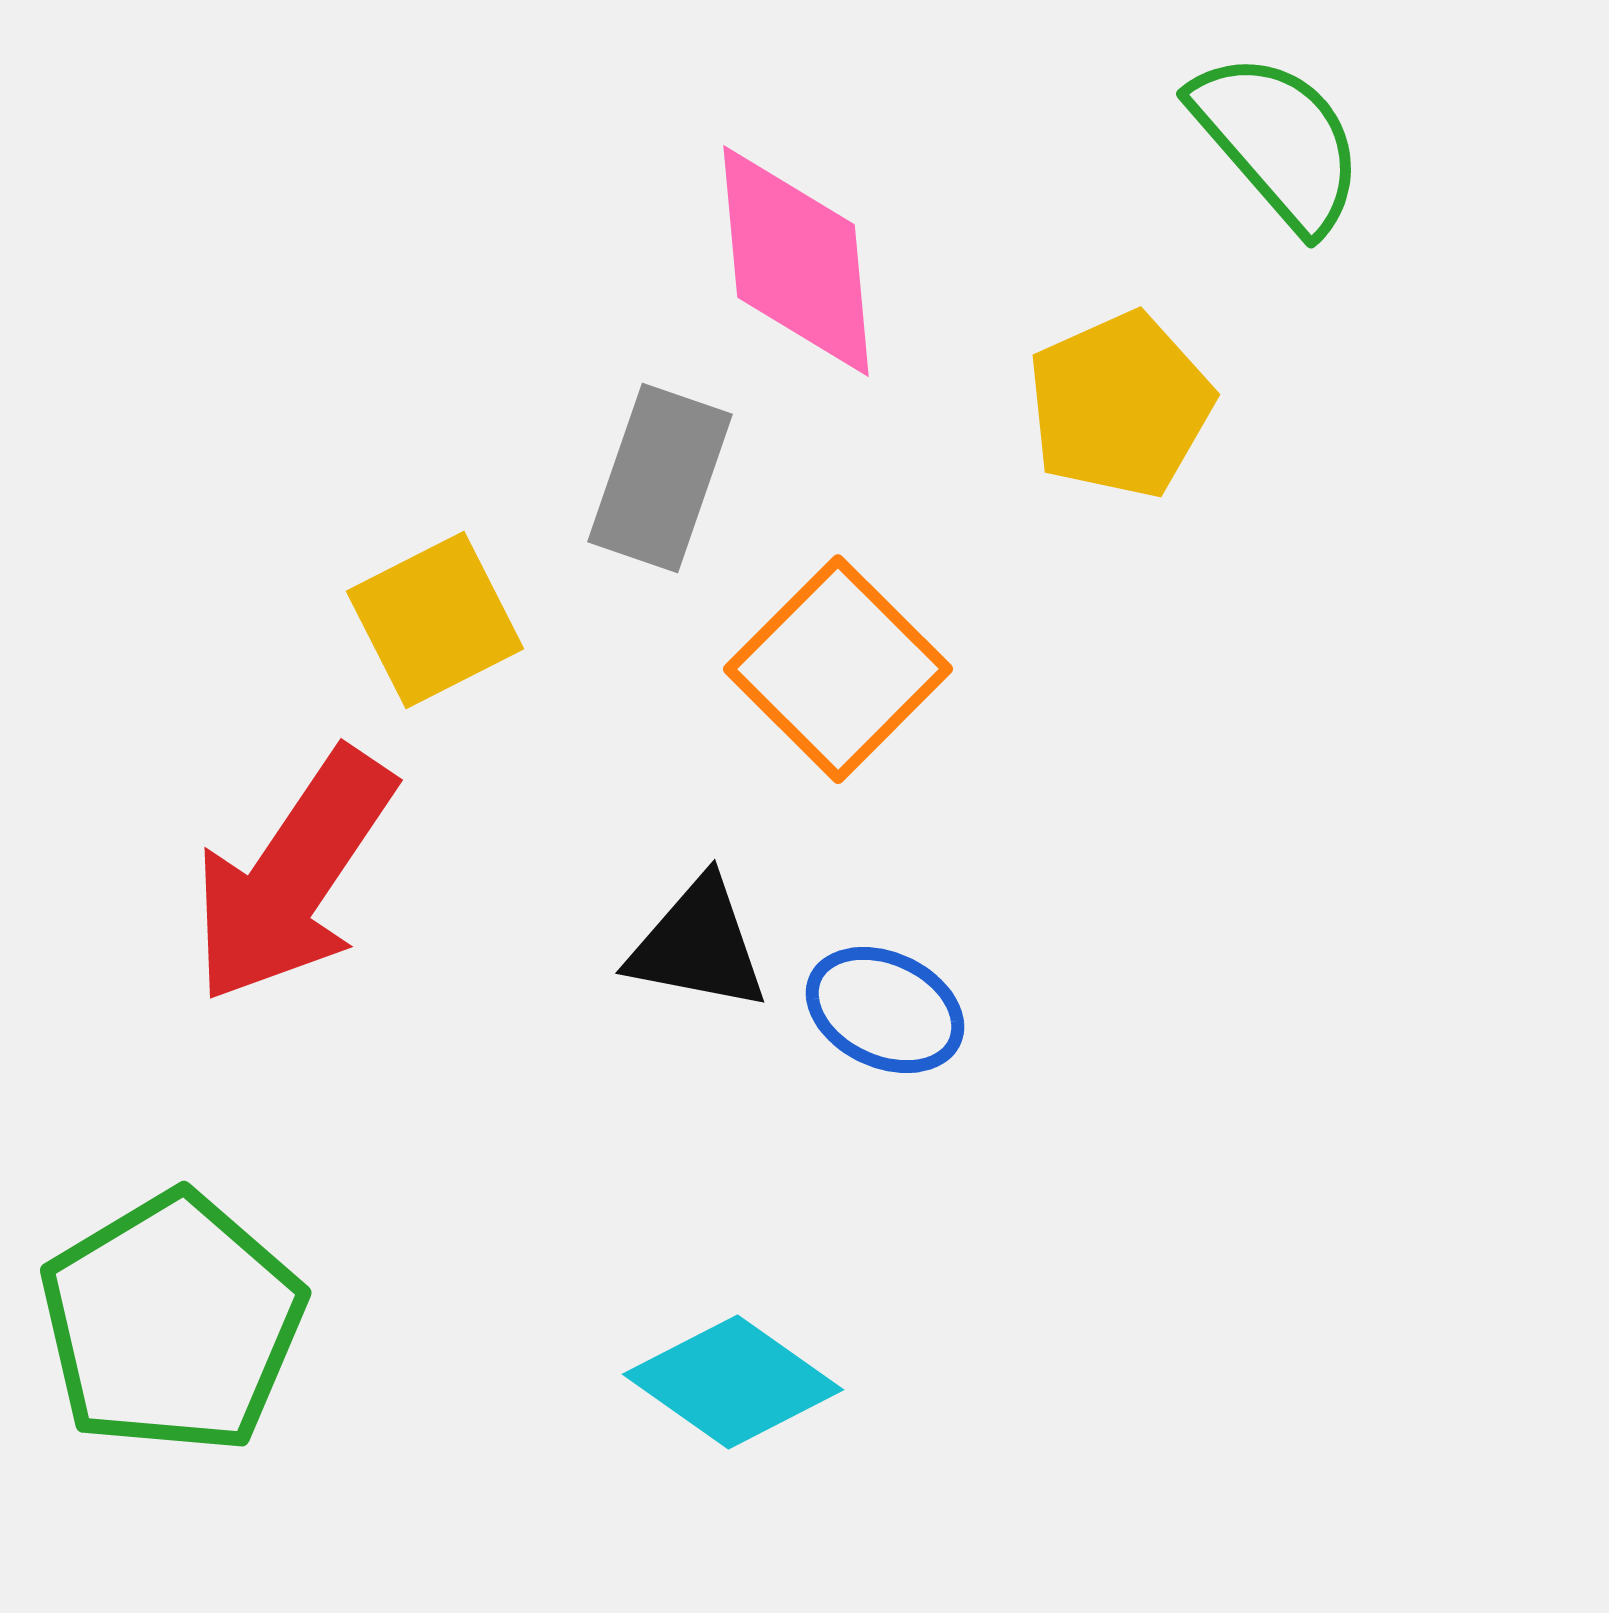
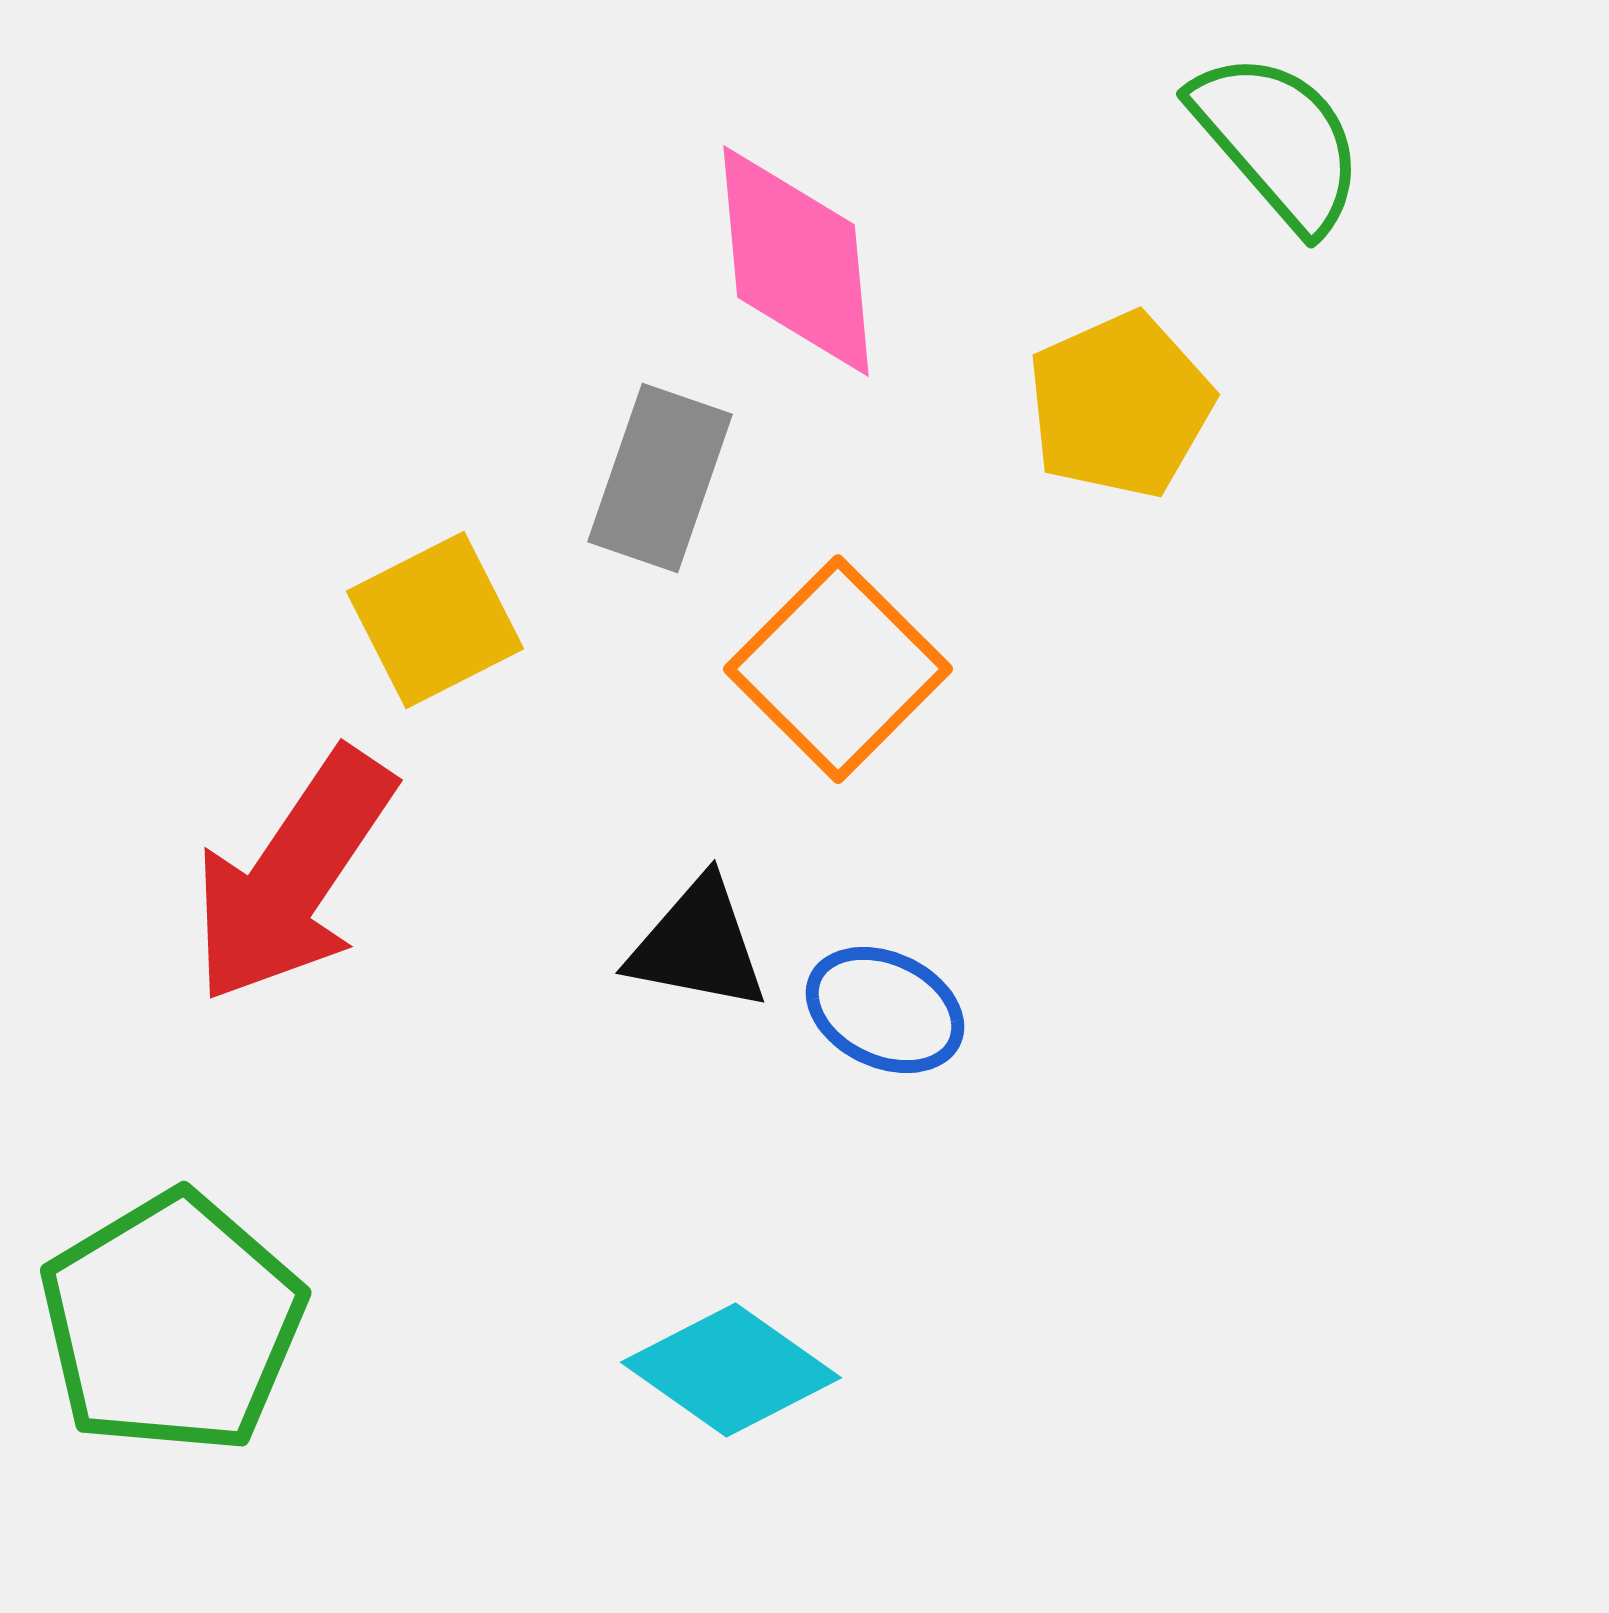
cyan diamond: moved 2 px left, 12 px up
